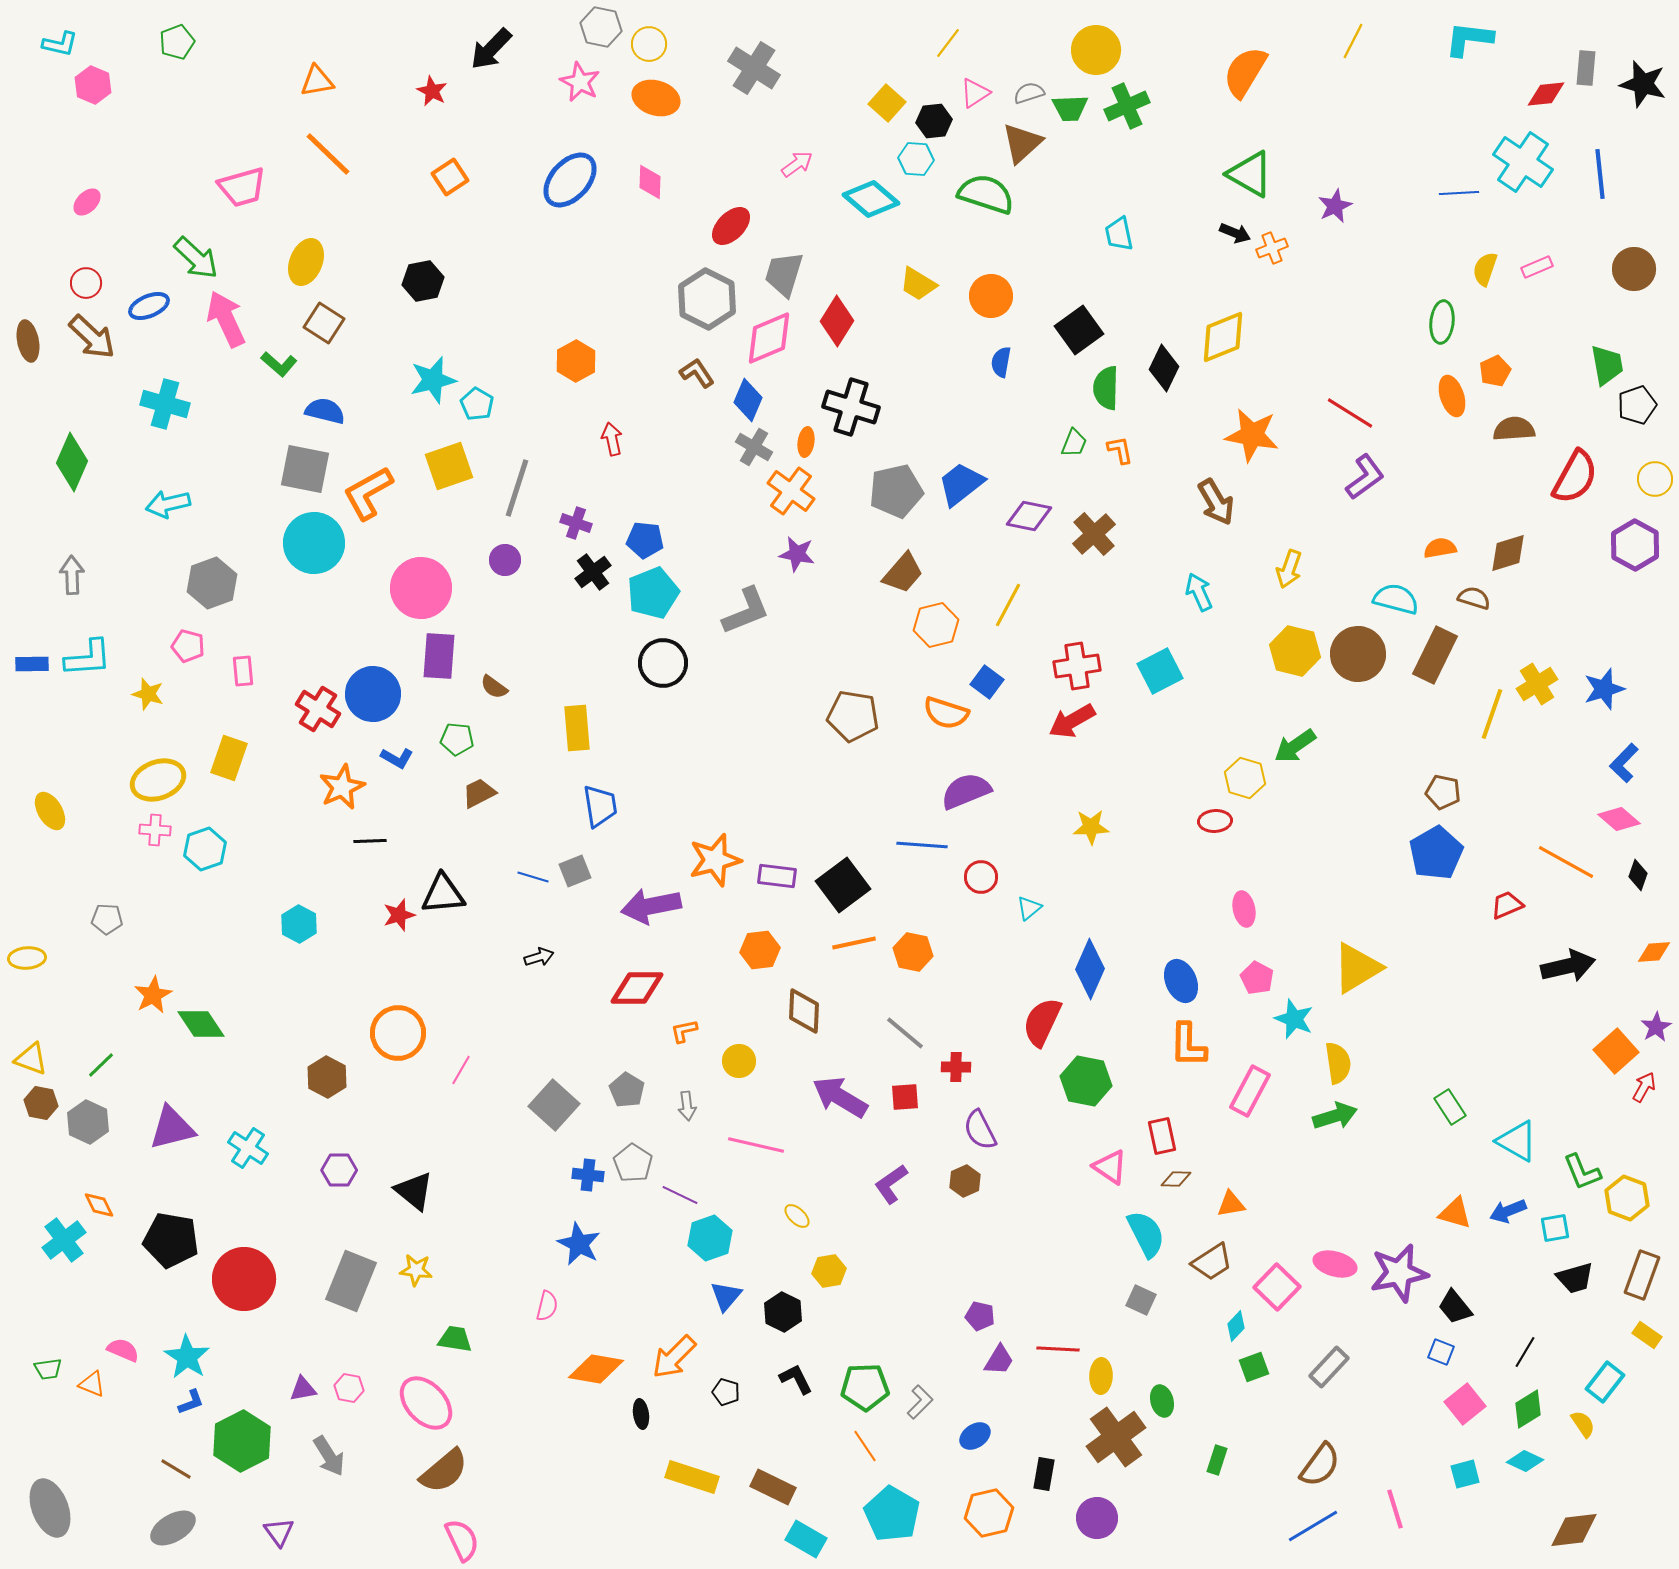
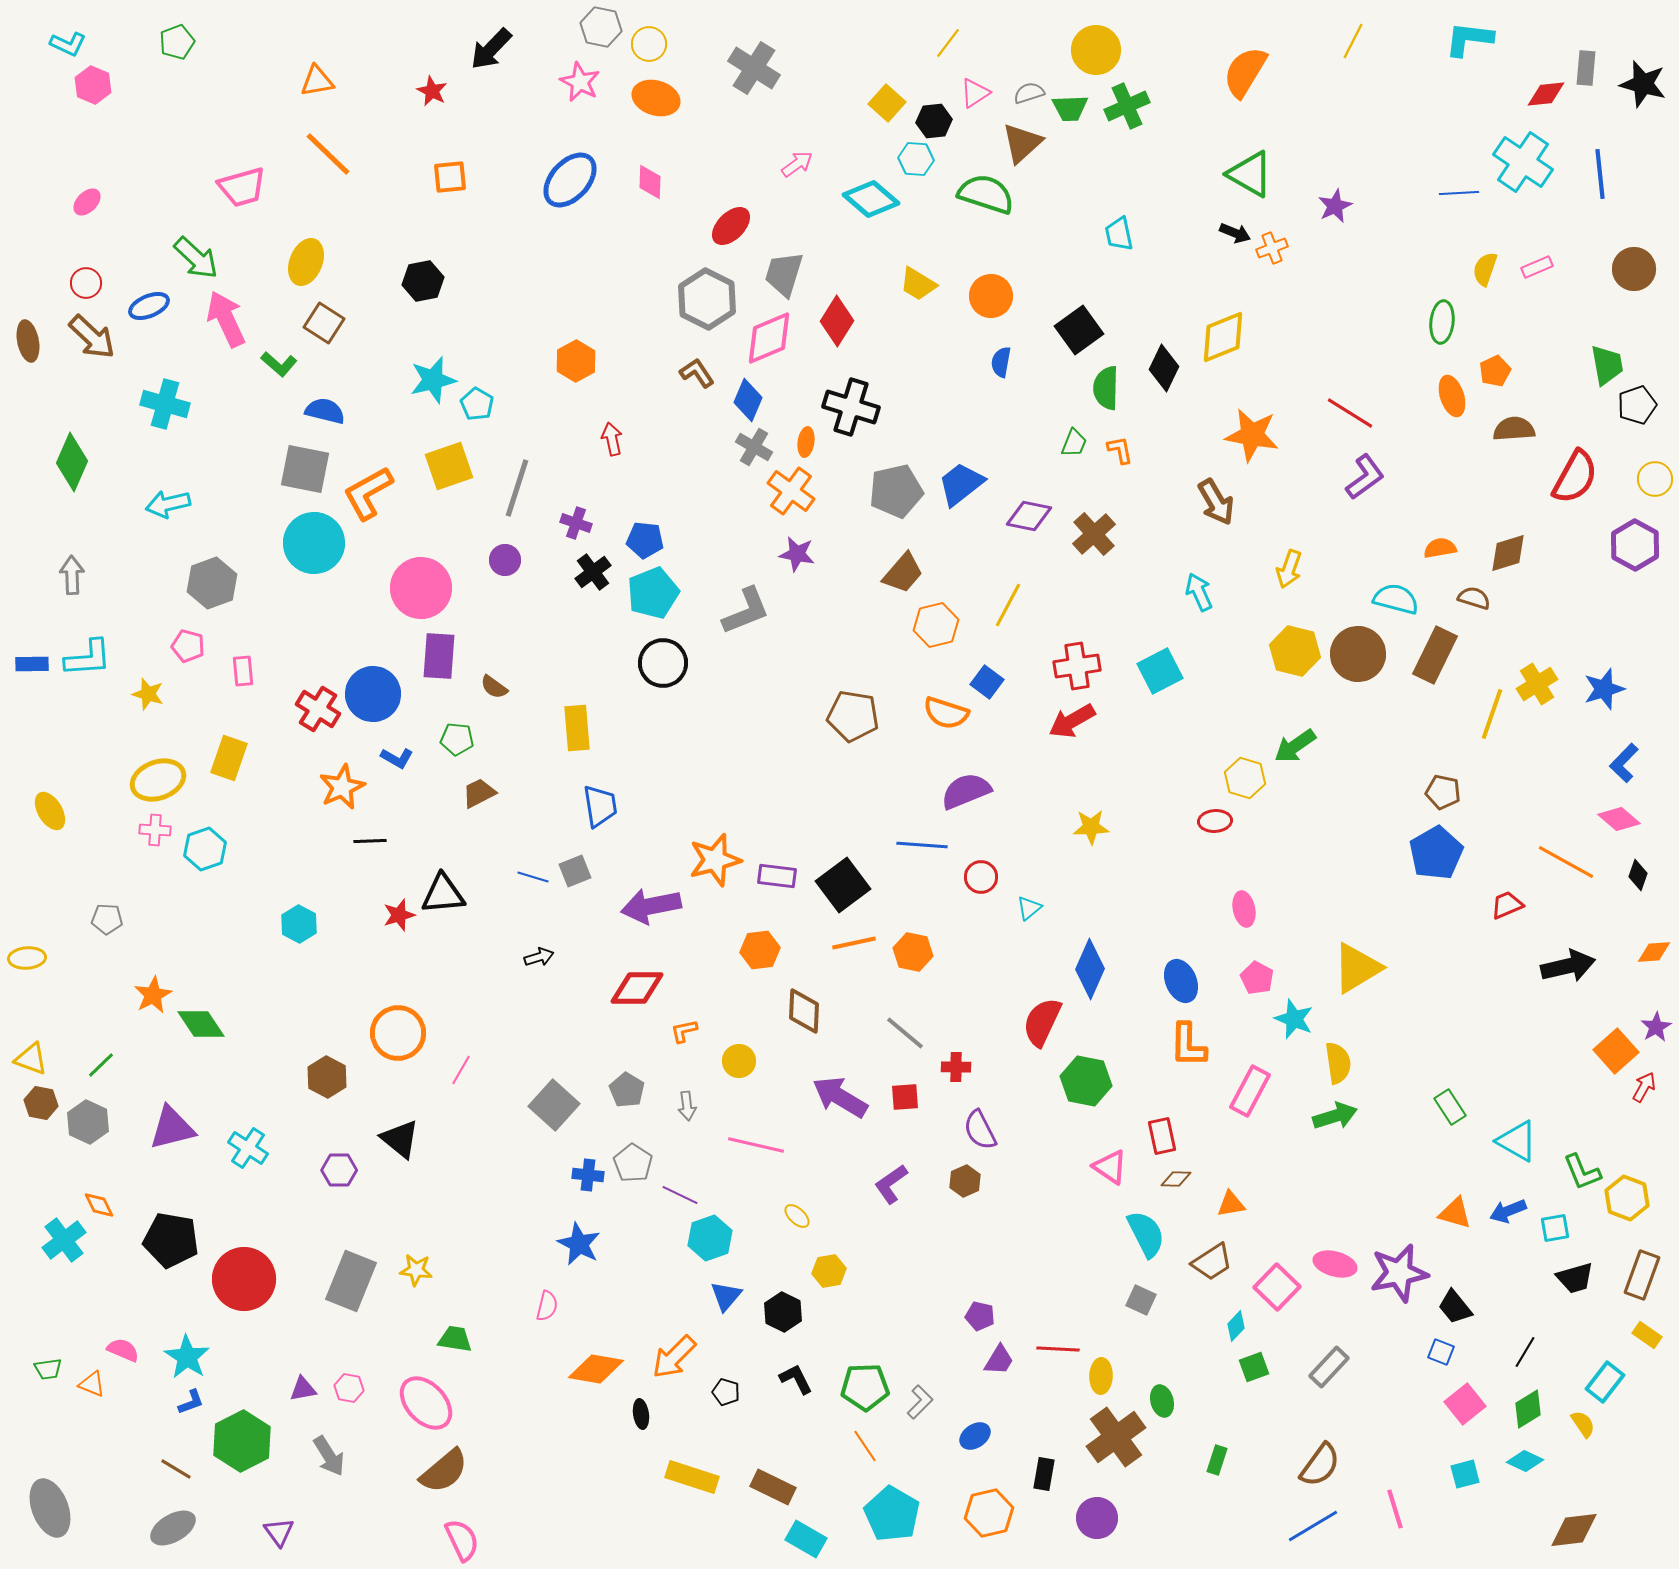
cyan L-shape at (60, 44): moved 8 px right; rotated 12 degrees clockwise
orange square at (450, 177): rotated 27 degrees clockwise
black triangle at (414, 1191): moved 14 px left, 52 px up
